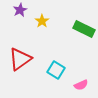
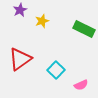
yellow star: rotated 16 degrees clockwise
cyan square: rotated 12 degrees clockwise
